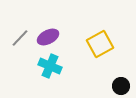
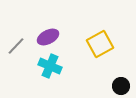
gray line: moved 4 px left, 8 px down
